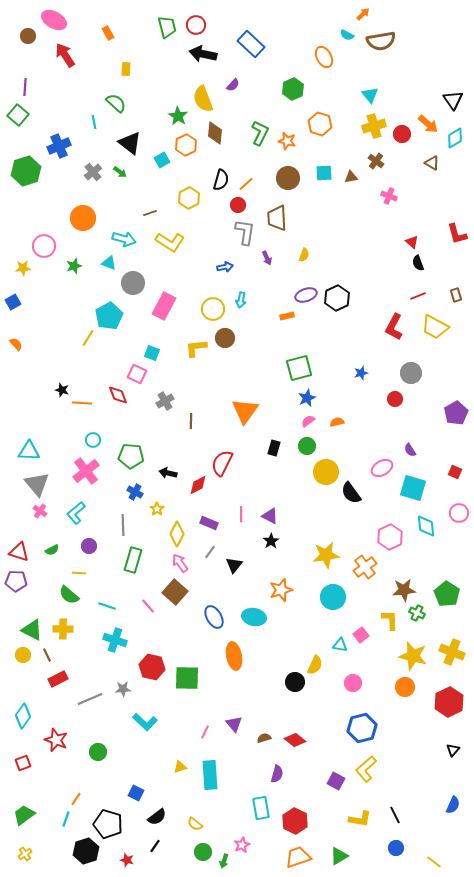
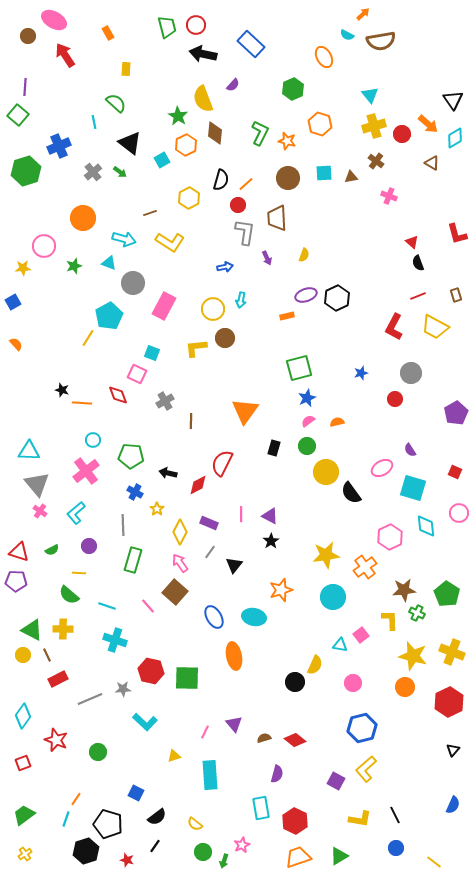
yellow diamond at (177, 534): moved 3 px right, 2 px up
red hexagon at (152, 667): moved 1 px left, 4 px down
yellow triangle at (180, 767): moved 6 px left, 11 px up
